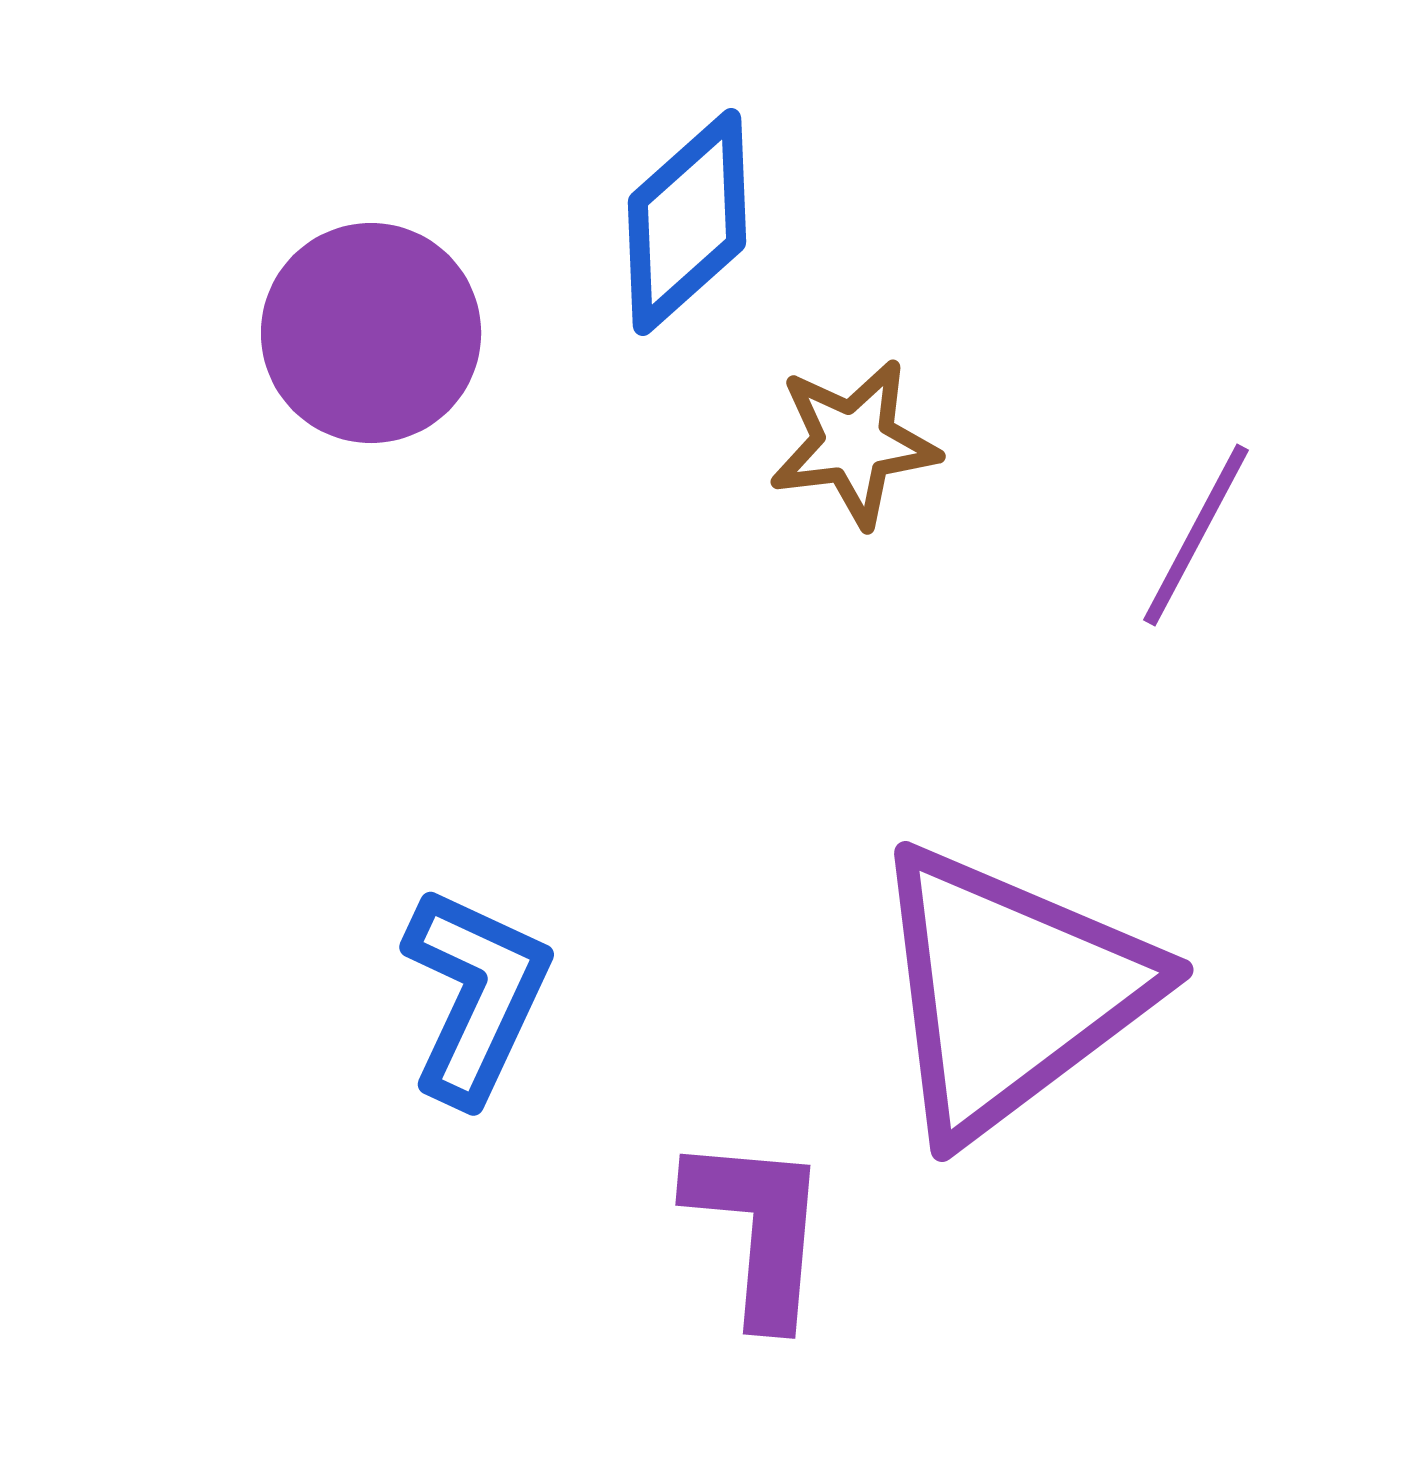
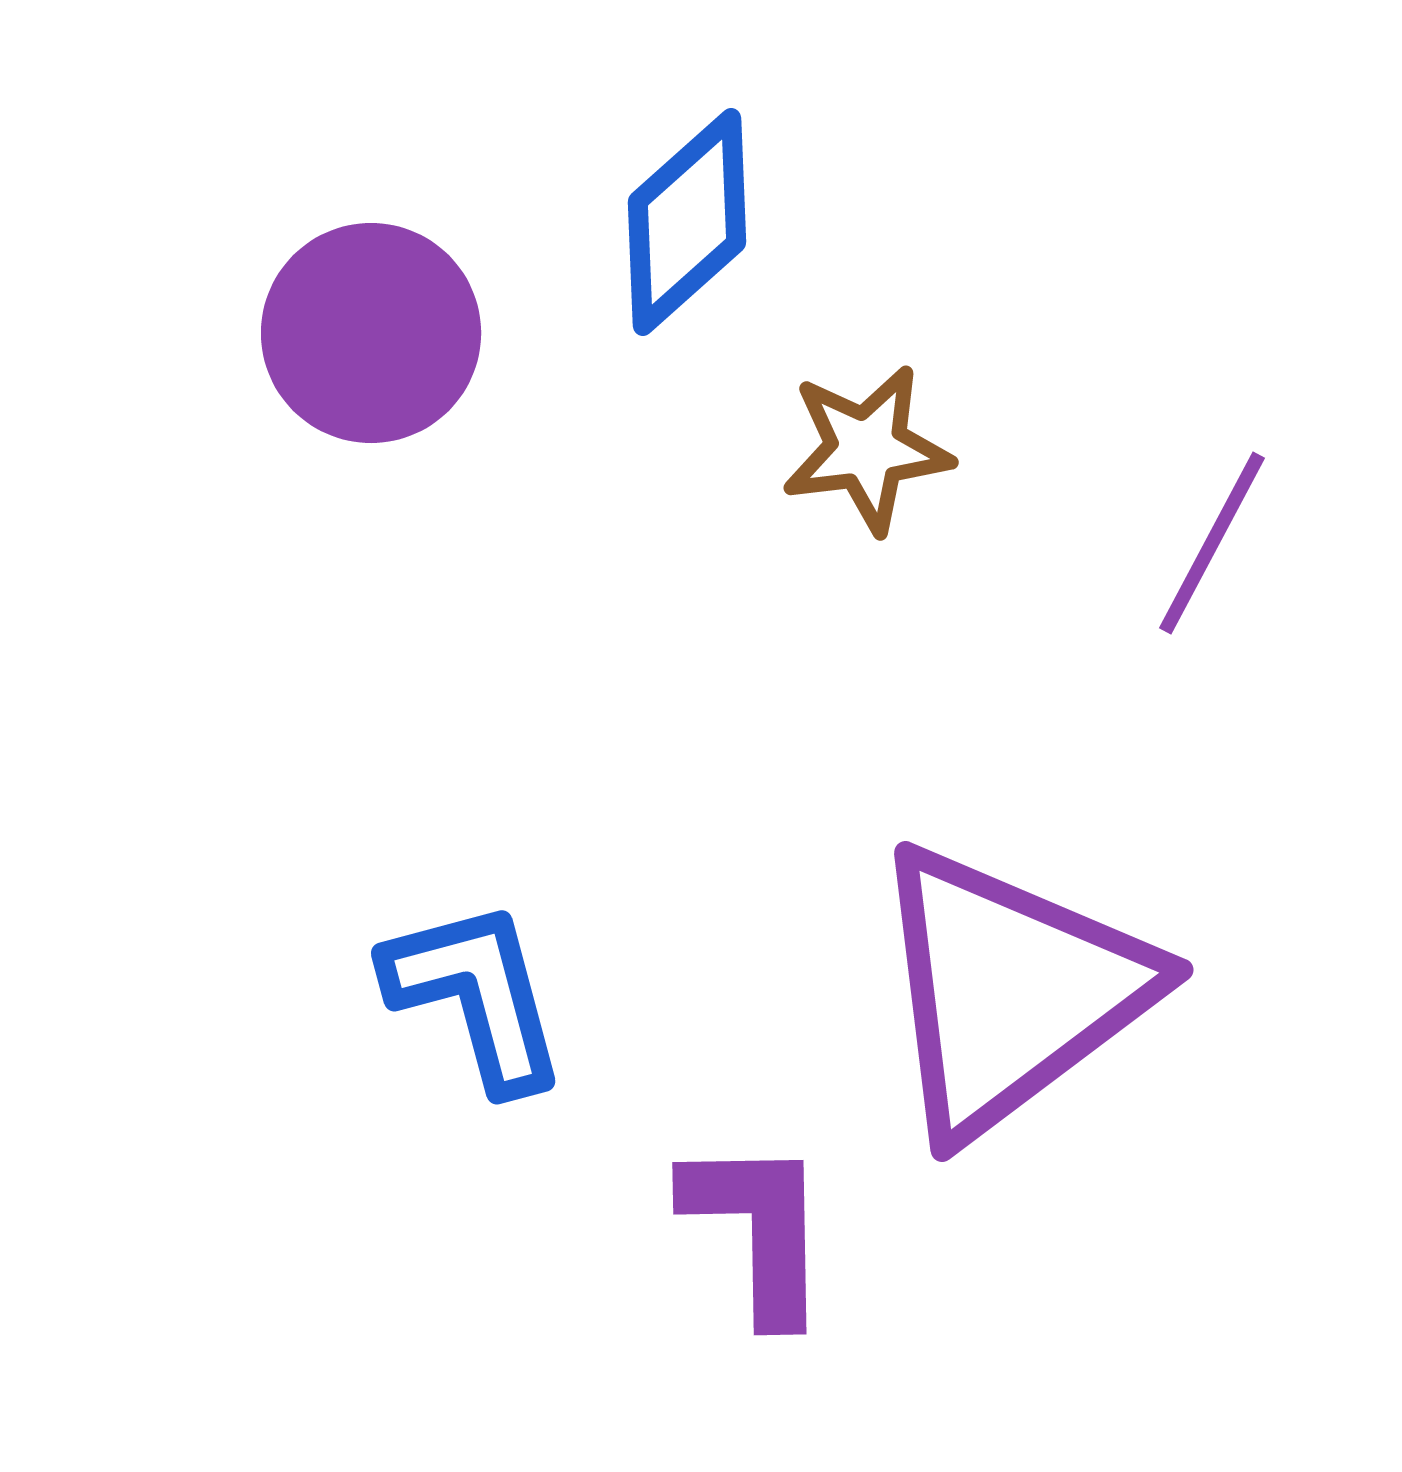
brown star: moved 13 px right, 6 px down
purple line: moved 16 px right, 8 px down
blue L-shape: rotated 40 degrees counterclockwise
purple L-shape: rotated 6 degrees counterclockwise
